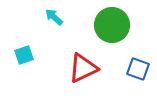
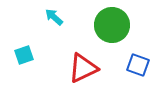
blue square: moved 4 px up
